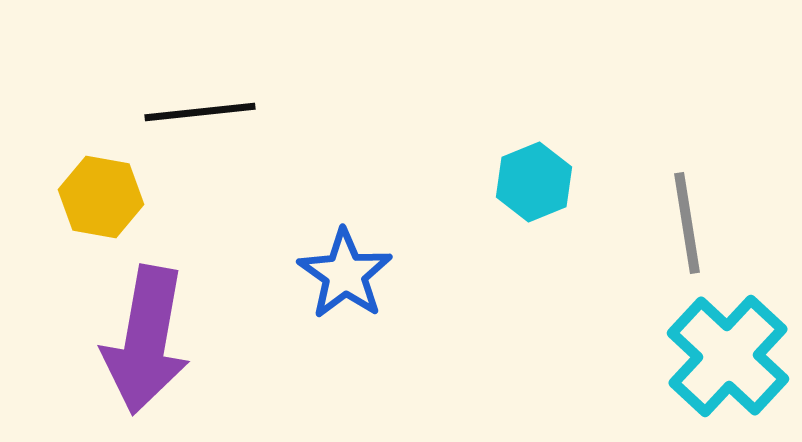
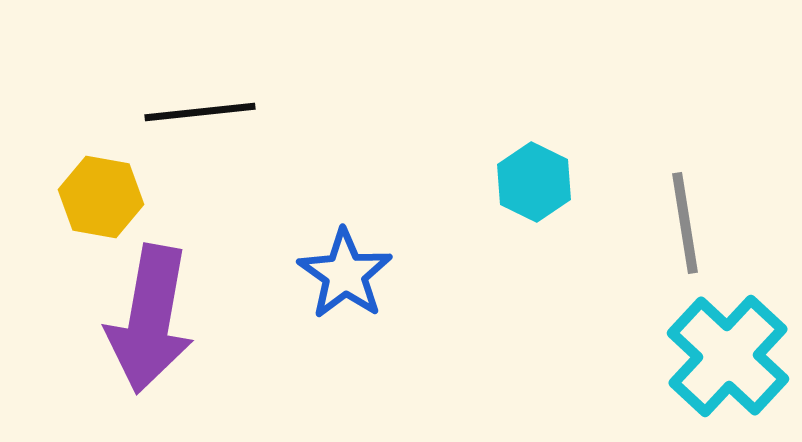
cyan hexagon: rotated 12 degrees counterclockwise
gray line: moved 2 px left
purple arrow: moved 4 px right, 21 px up
